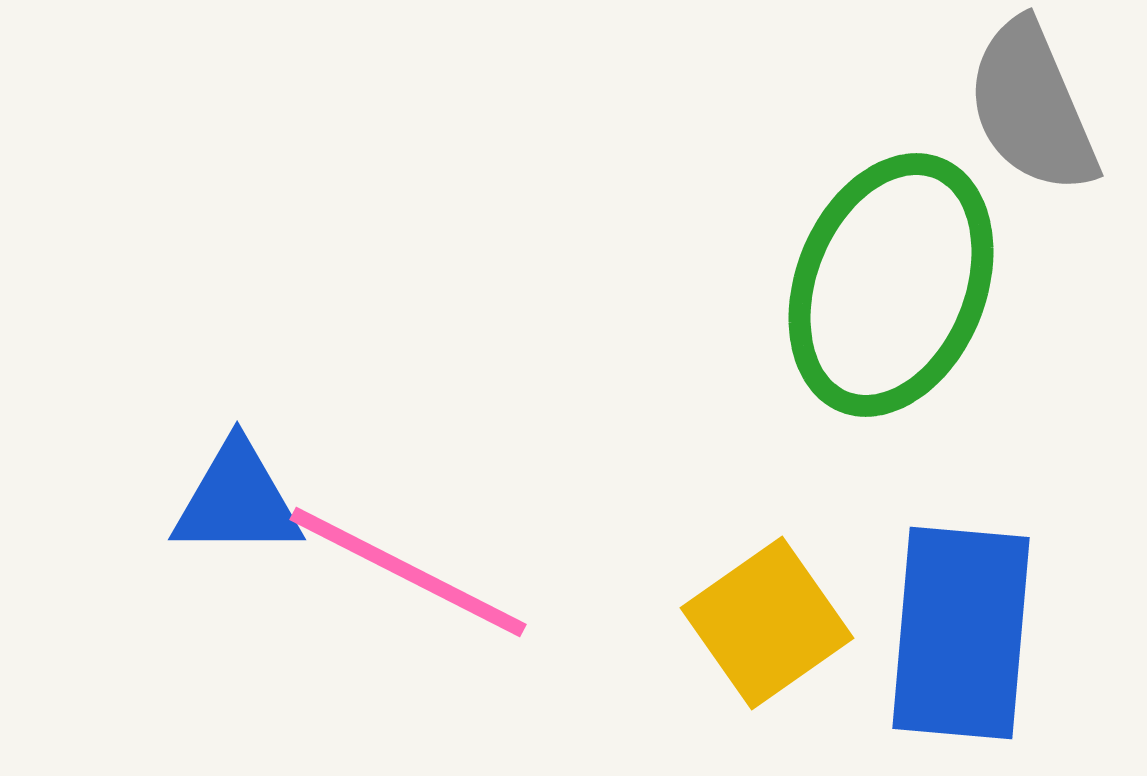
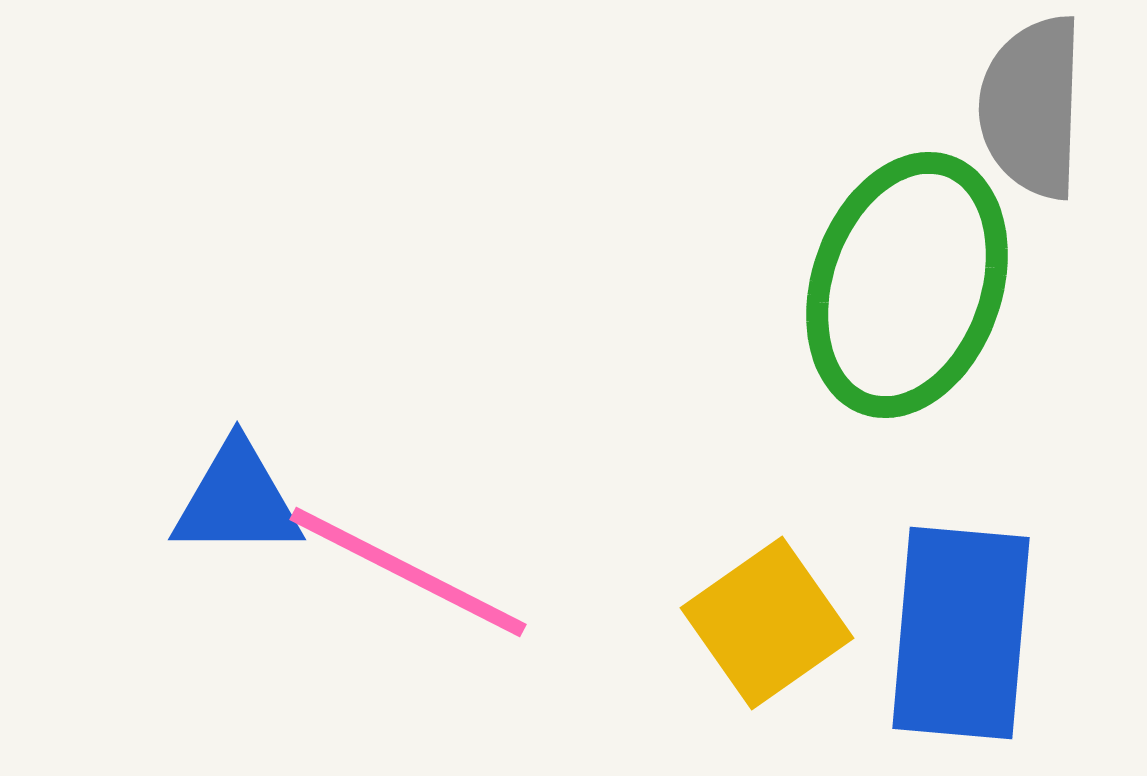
gray semicircle: rotated 25 degrees clockwise
green ellipse: moved 16 px right; rotated 3 degrees counterclockwise
